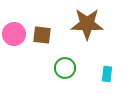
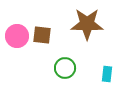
pink circle: moved 3 px right, 2 px down
